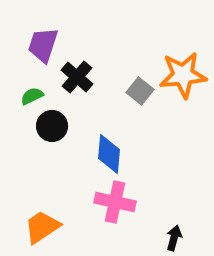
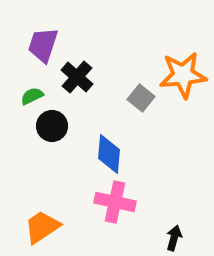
gray square: moved 1 px right, 7 px down
